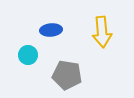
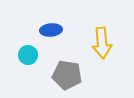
yellow arrow: moved 11 px down
